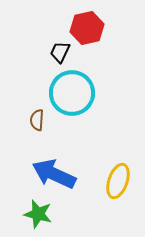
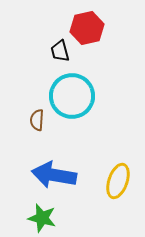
black trapezoid: moved 1 px up; rotated 40 degrees counterclockwise
cyan circle: moved 3 px down
blue arrow: moved 1 px down; rotated 15 degrees counterclockwise
green star: moved 4 px right, 4 px down
